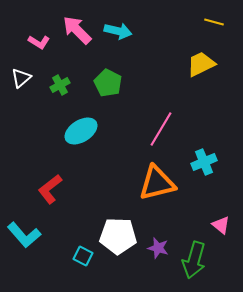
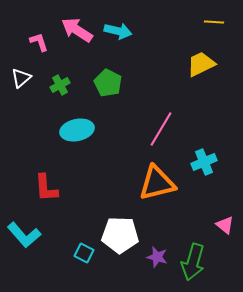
yellow line: rotated 12 degrees counterclockwise
pink arrow: rotated 12 degrees counterclockwise
pink L-shape: rotated 140 degrees counterclockwise
cyan ellipse: moved 4 px left, 1 px up; rotated 20 degrees clockwise
red L-shape: moved 4 px left, 1 px up; rotated 56 degrees counterclockwise
pink triangle: moved 4 px right
white pentagon: moved 2 px right, 1 px up
purple star: moved 1 px left, 9 px down
cyan square: moved 1 px right, 3 px up
green arrow: moved 1 px left, 2 px down
